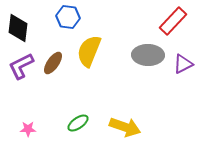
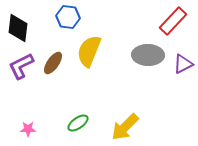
yellow arrow: rotated 116 degrees clockwise
